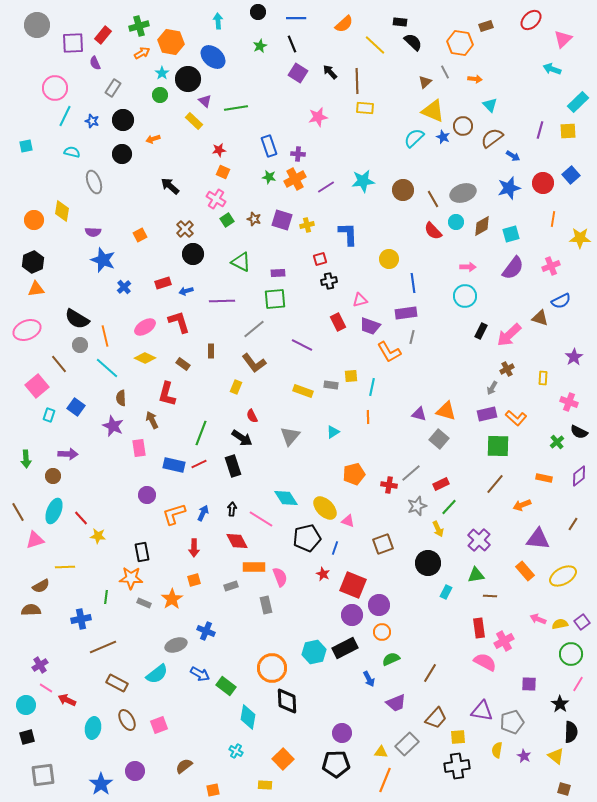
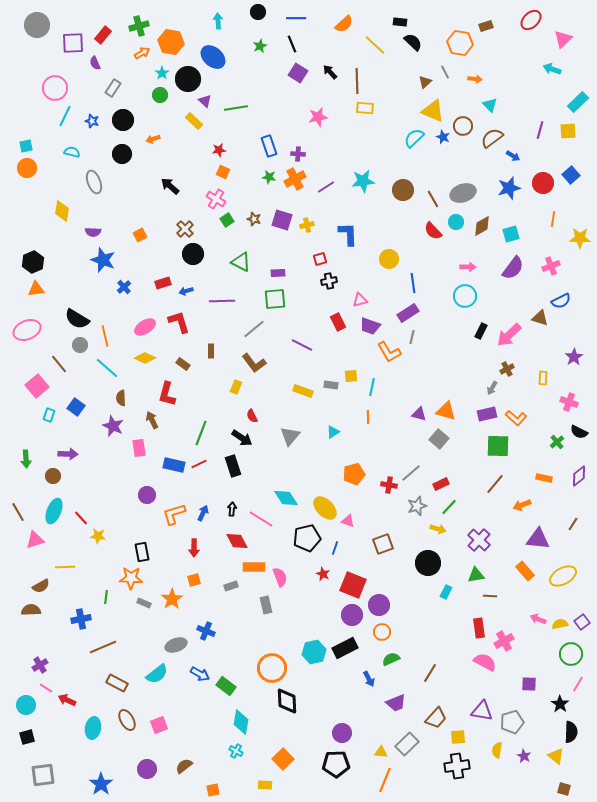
orange circle at (34, 220): moved 7 px left, 52 px up
purple rectangle at (406, 313): moved 2 px right; rotated 25 degrees counterclockwise
yellow arrow at (438, 529): rotated 49 degrees counterclockwise
cyan diamond at (248, 717): moved 7 px left, 5 px down
purple circle at (135, 771): moved 12 px right, 2 px up
